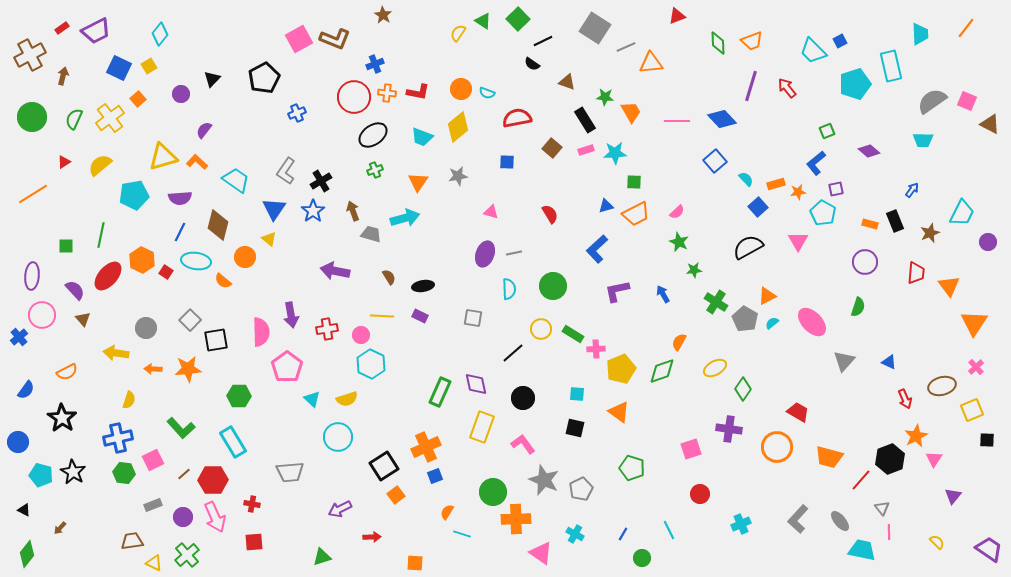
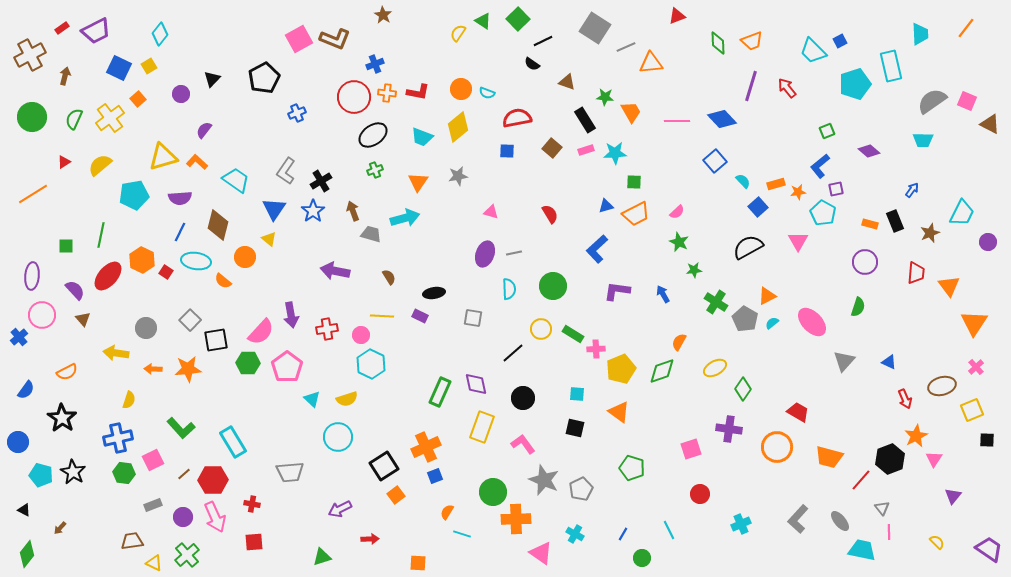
brown arrow at (63, 76): moved 2 px right
blue square at (507, 162): moved 11 px up
blue L-shape at (816, 163): moved 4 px right, 3 px down
cyan semicircle at (746, 179): moved 3 px left, 2 px down
black ellipse at (423, 286): moved 11 px right, 7 px down
purple L-shape at (617, 291): rotated 20 degrees clockwise
pink semicircle at (261, 332): rotated 44 degrees clockwise
green hexagon at (239, 396): moved 9 px right, 33 px up
red arrow at (372, 537): moved 2 px left, 2 px down
orange square at (415, 563): moved 3 px right
